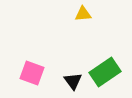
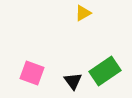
yellow triangle: moved 1 px up; rotated 24 degrees counterclockwise
green rectangle: moved 1 px up
